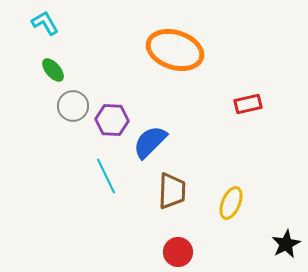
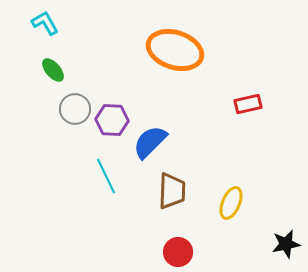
gray circle: moved 2 px right, 3 px down
black star: rotated 16 degrees clockwise
